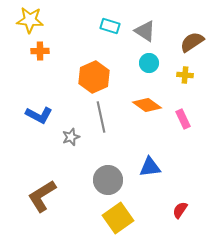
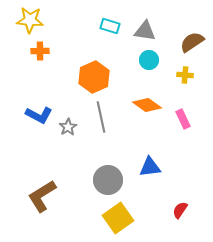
gray triangle: rotated 25 degrees counterclockwise
cyan circle: moved 3 px up
gray star: moved 3 px left, 10 px up; rotated 12 degrees counterclockwise
